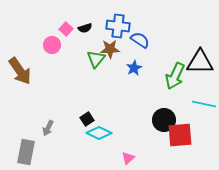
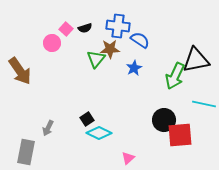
pink circle: moved 2 px up
black triangle: moved 4 px left, 2 px up; rotated 12 degrees counterclockwise
